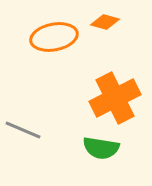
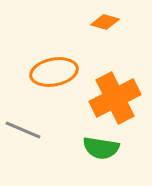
orange ellipse: moved 35 px down
